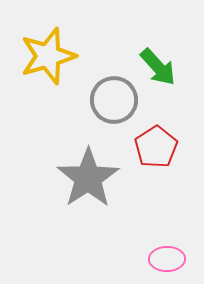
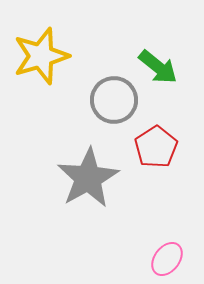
yellow star: moved 7 px left
green arrow: rotated 9 degrees counterclockwise
gray star: rotated 4 degrees clockwise
pink ellipse: rotated 52 degrees counterclockwise
